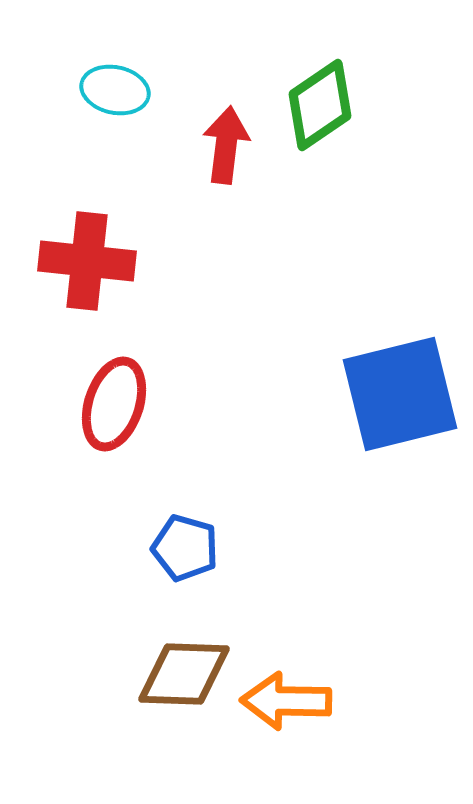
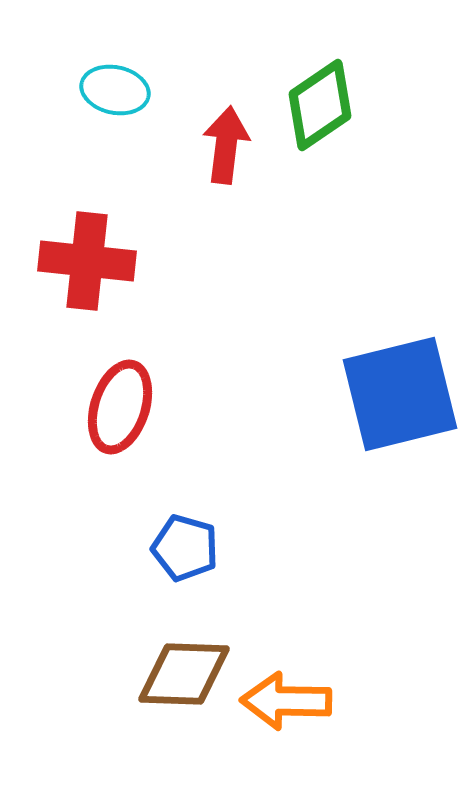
red ellipse: moved 6 px right, 3 px down
